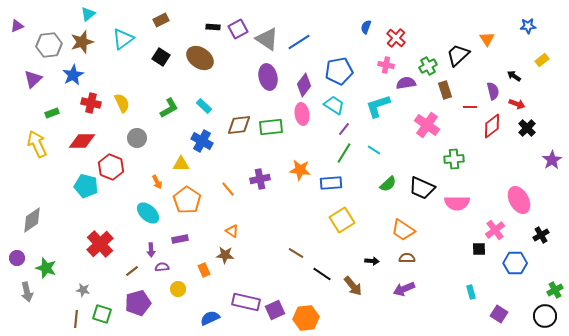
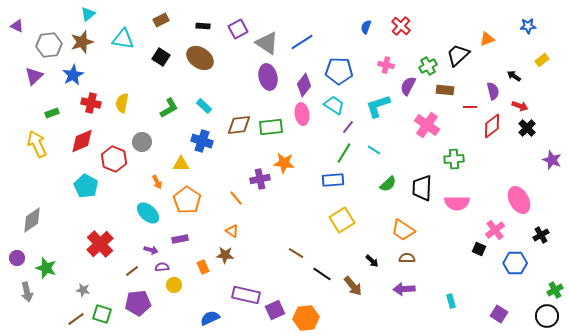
purple triangle at (17, 26): rotated 48 degrees clockwise
black rectangle at (213, 27): moved 10 px left, 1 px up
red cross at (396, 38): moved 5 px right, 12 px up
cyan triangle at (123, 39): rotated 45 degrees clockwise
gray triangle at (267, 39): moved 4 px down
orange triangle at (487, 39): rotated 42 degrees clockwise
blue line at (299, 42): moved 3 px right
blue pentagon at (339, 71): rotated 12 degrees clockwise
purple triangle at (33, 79): moved 1 px right, 3 px up
purple semicircle at (406, 83): moved 2 px right, 3 px down; rotated 54 degrees counterclockwise
brown rectangle at (445, 90): rotated 66 degrees counterclockwise
yellow semicircle at (122, 103): rotated 144 degrees counterclockwise
red arrow at (517, 104): moved 3 px right, 2 px down
purple line at (344, 129): moved 4 px right, 2 px up
gray circle at (137, 138): moved 5 px right, 4 px down
red diamond at (82, 141): rotated 24 degrees counterclockwise
blue cross at (202, 141): rotated 10 degrees counterclockwise
purple star at (552, 160): rotated 18 degrees counterclockwise
red hexagon at (111, 167): moved 3 px right, 8 px up
orange star at (300, 170): moved 16 px left, 7 px up
blue rectangle at (331, 183): moved 2 px right, 3 px up
cyan pentagon at (86, 186): rotated 15 degrees clockwise
black trapezoid at (422, 188): rotated 68 degrees clockwise
orange line at (228, 189): moved 8 px right, 9 px down
black square at (479, 249): rotated 24 degrees clockwise
purple arrow at (151, 250): rotated 72 degrees counterclockwise
black arrow at (372, 261): rotated 40 degrees clockwise
orange rectangle at (204, 270): moved 1 px left, 3 px up
yellow circle at (178, 289): moved 4 px left, 4 px up
purple arrow at (404, 289): rotated 20 degrees clockwise
cyan rectangle at (471, 292): moved 20 px left, 9 px down
purple rectangle at (246, 302): moved 7 px up
purple pentagon at (138, 303): rotated 10 degrees clockwise
black circle at (545, 316): moved 2 px right
brown line at (76, 319): rotated 48 degrees clockwise
